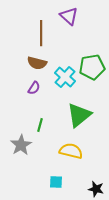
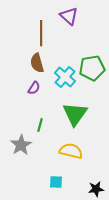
brown semicircle: rotated 60 degrees clockwise
green pentagon: moved 1 px down
green triangle: moved 4 px left, 1 px up; rotated 16 degrees counterclockwise
black star: rotated 21 degrees counterclockwise
